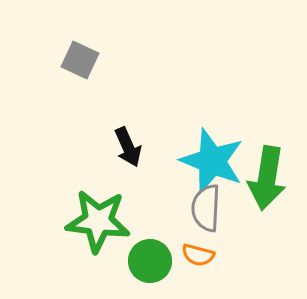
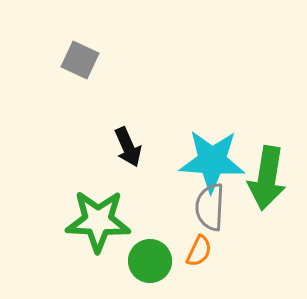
cyan star: rotated 18 degrees counterclockwise
gray semicircle: moved 4 px right, 1 px up
green star: rotated 4 degrees counterclockwise
orange semicircle: moved 1 px right, 4 px up; rotated 80 degrees counterclockwise
